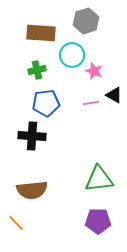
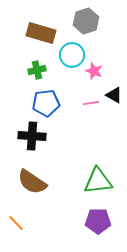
brown rectangle: rotated 12 degrees clockwise
green triangle: moved 1 px left, 2 px down
brown semicircle: moved 8 px up; rotated 40 degrees clockwise
